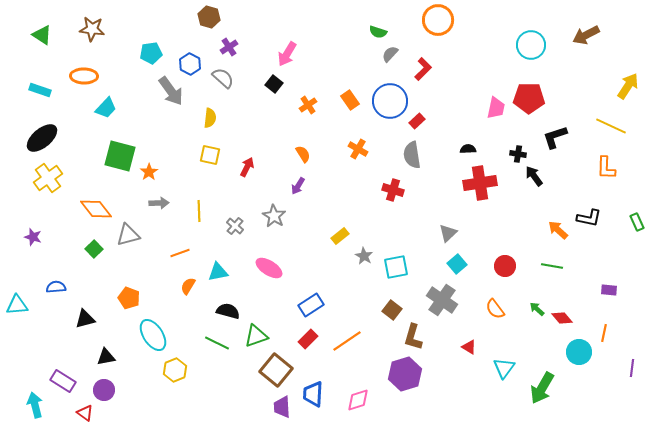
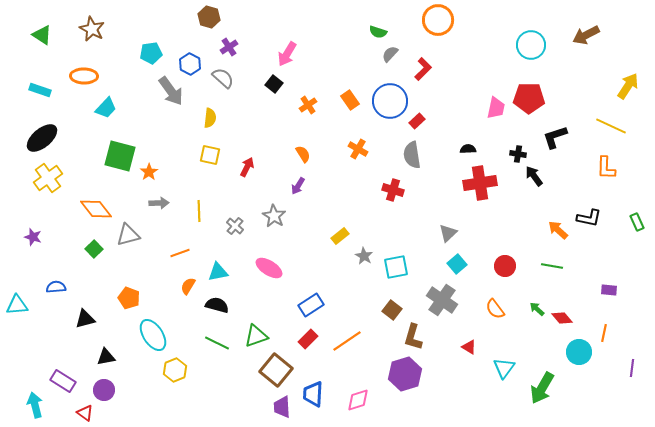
brown star at (92, 29): rotated 20 degrees clockwise
black semicircle at (228, 311): moved 11 px left, 6 px up
